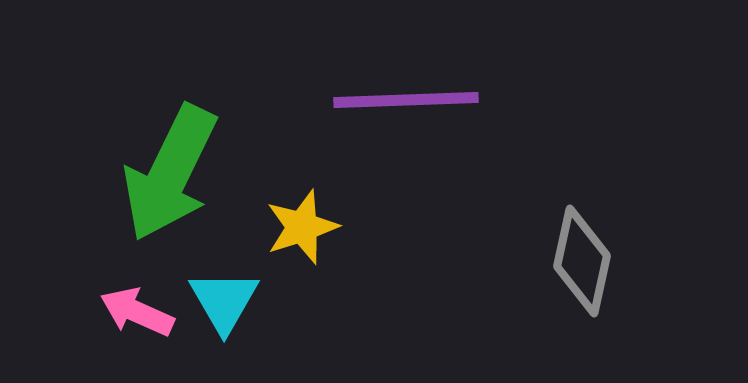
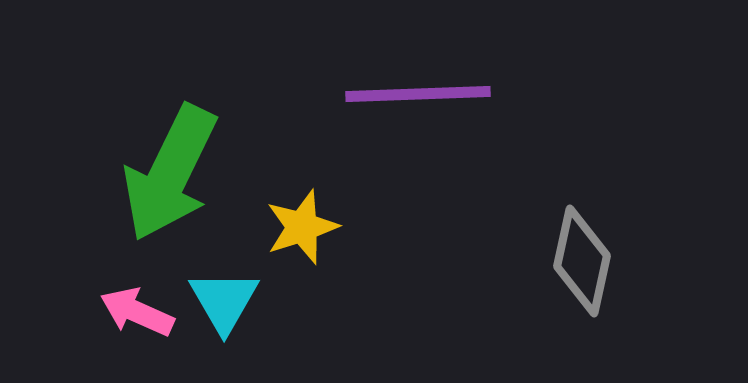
purple line: moved 12 px right, 6 px up
